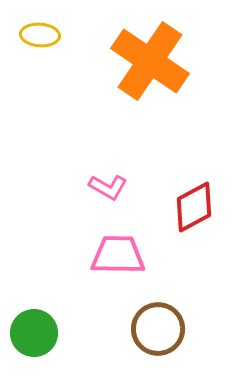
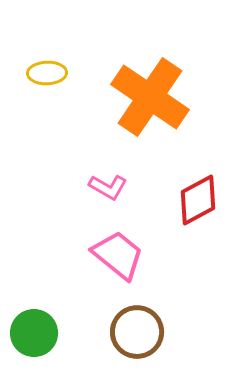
yellow ellipse: moved 7 px right, 38 px down; rotated 6 degrees counterclockwise
orange cross: moved 36 px down
red diamond: moved 4 px right, 7 px up
pink trapezoid: rotated 38 degrees clockwise
brown circle: moved 21 px left, 3 px down
